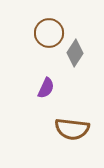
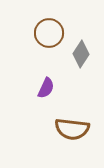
gray diamond: moved 6 px right, 1 px down
